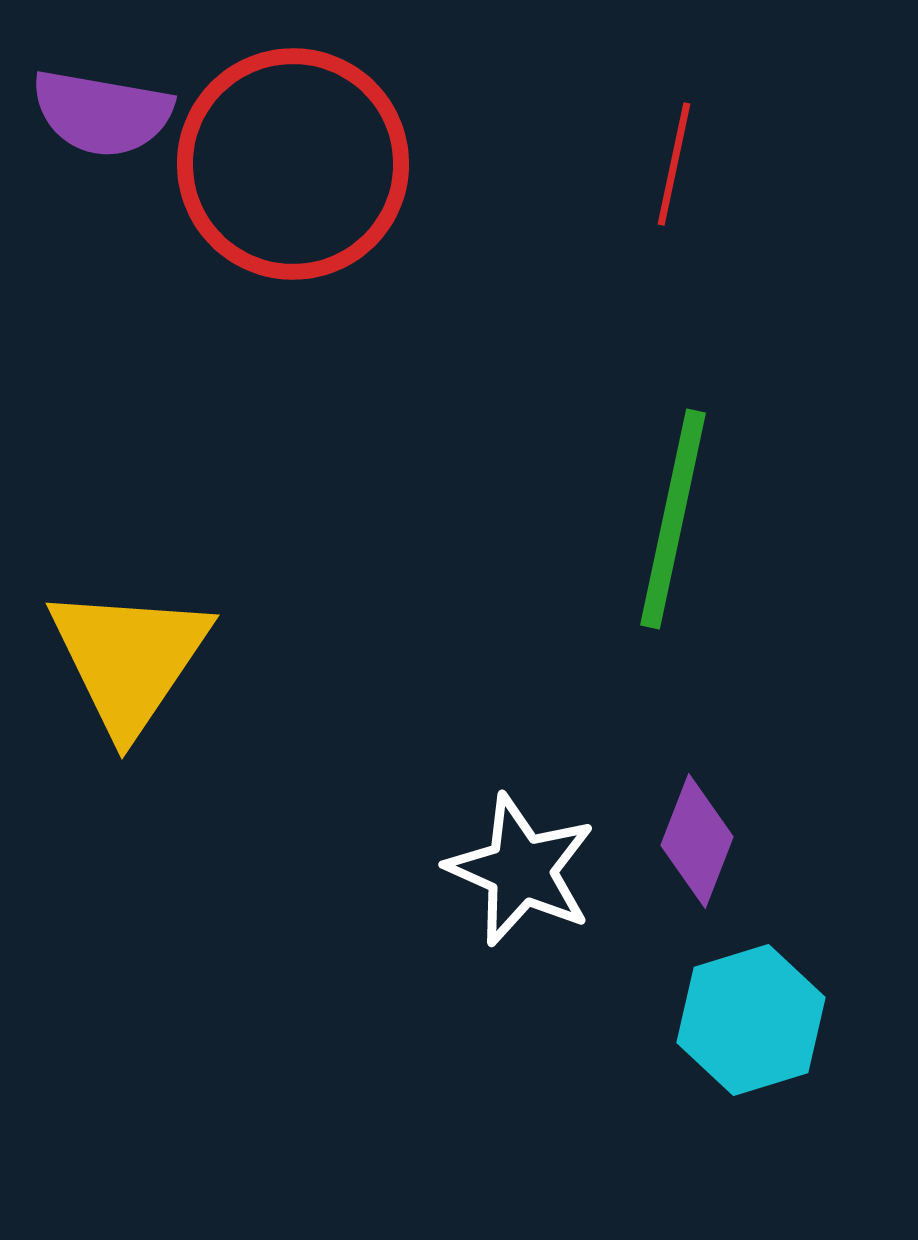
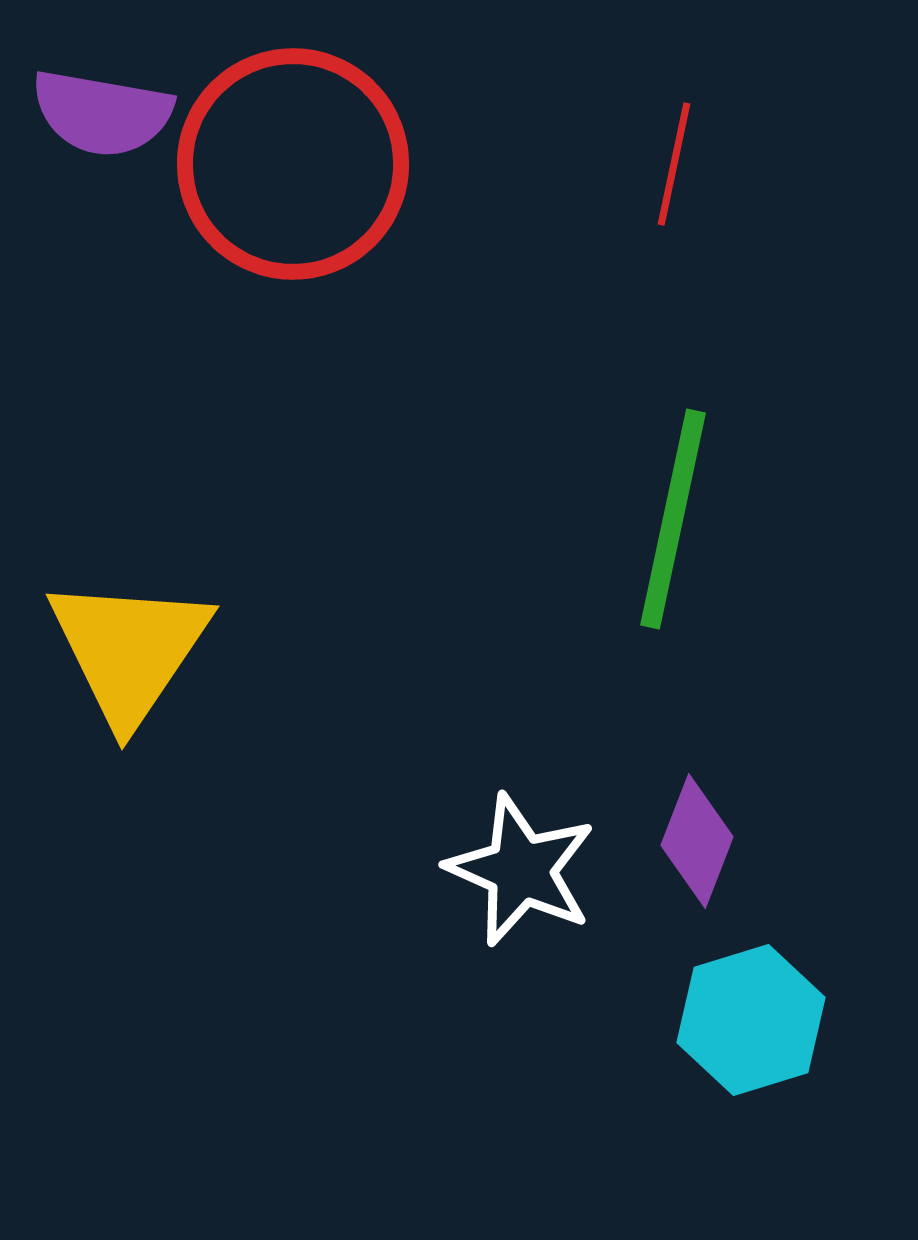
yellow triangle: moved 9 px up
